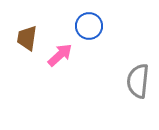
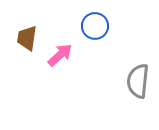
blue circle: moved 6 px right
